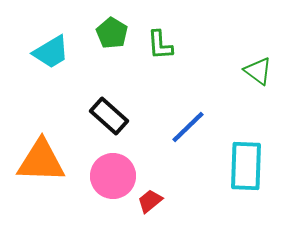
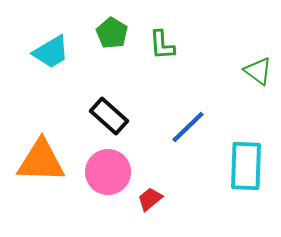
green L-shape: moved 2 px right
pink circle: moved 5 px left, 4 px up
red trapezoid: moved 2 px up
